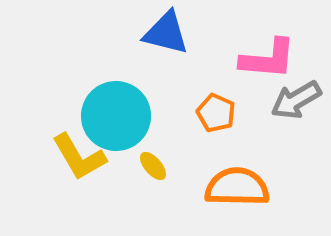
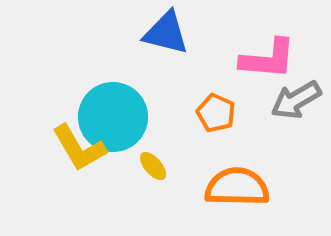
cyan circle: moved 3 px left, 1 px down
yellow L-shape: moved 9 px up
